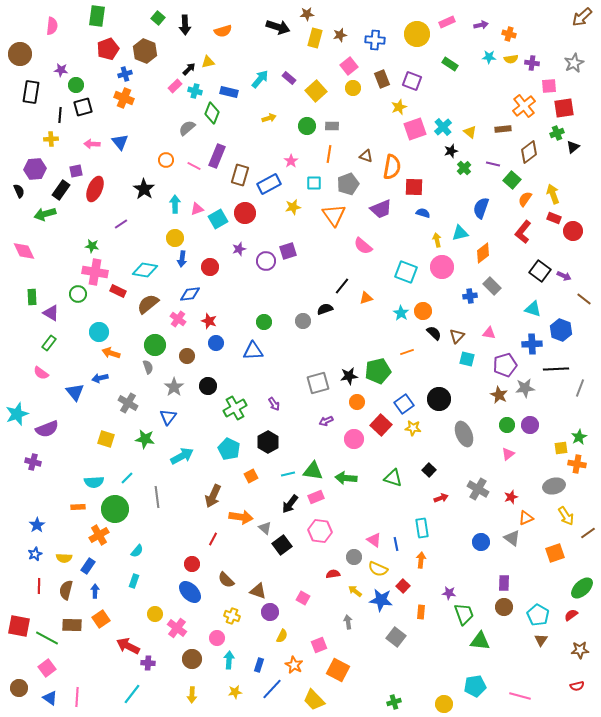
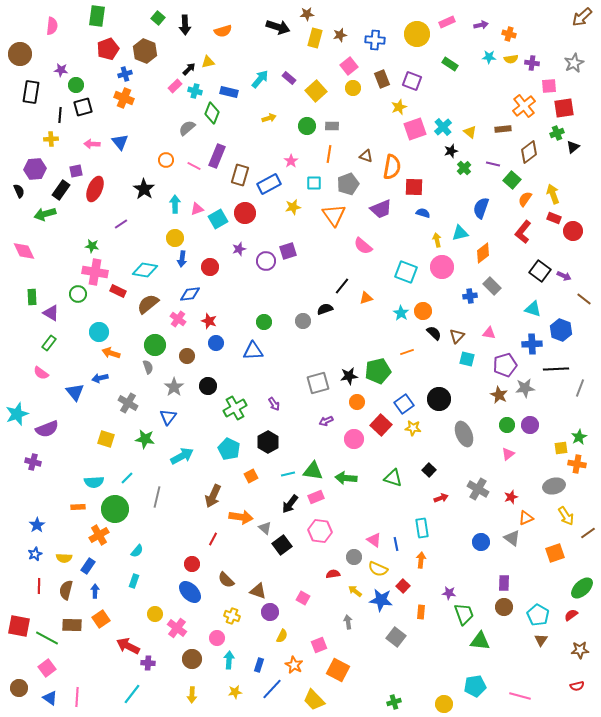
gray line at (157, 497): rotated 20 degrees clockwise
